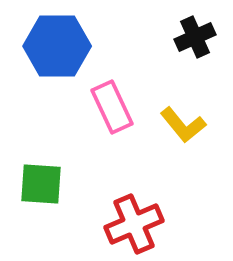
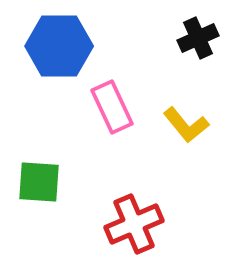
black cross: moved 3 px right, 1 px down
blue hexagon: moved 2 px right
yellow L-shape: moved 3 px right
green square: moved 2 px left, 2 px up
